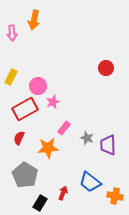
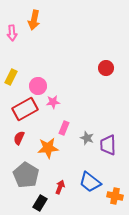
pink star: rotated 16 degrees clockwise
pink rectangle: rotated 16 degrees counterclockwise
gray pentagon: moved 1 px right
red arrow: moved 3 px left, 6 px up
